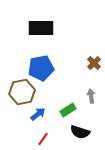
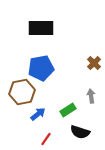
red line: moved 3 px right
